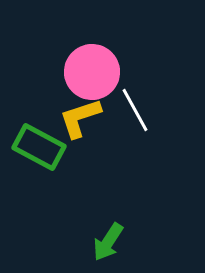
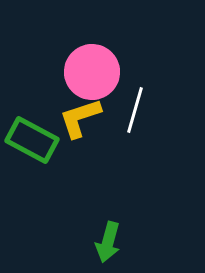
white line: rotated 45 degrees clockwise
green rectangle: moved 7 px left, 7 px up
green arrow: rotated 18 degrees counterclockwise
